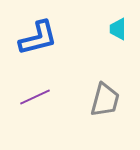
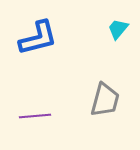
cyan trapezoid: rotated 40 degrees clockwise
purple line: moved 19 px down; rotated 20 degrees clockwise
